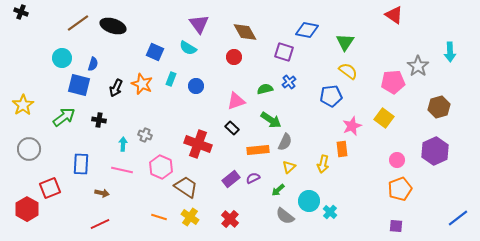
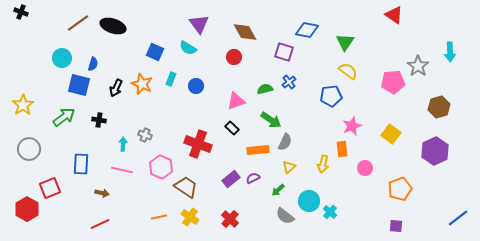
yellow square at (384, 118): moved 7 px right, 16 px down
pink circle at (397, 160): moved 32 px left, 8 px down
orange line at (159, 217): rotated 28 degrees counterclockwise
